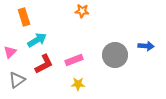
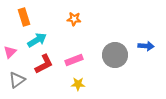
orange star: moved 8 px left, 8 px down
